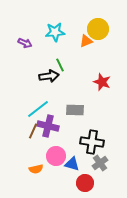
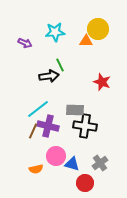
orange triangle: rotated 24 degrees clockwise
black cross: moved 7 px left, 16 px up
